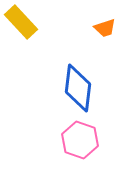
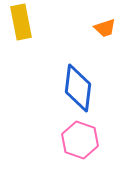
yellow rectangle: rotated 32 degrees clockwise
